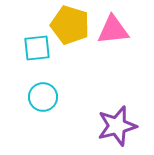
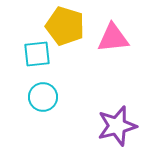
yellow pentagon: moved 5 px left, 1 px down
pink triangle: moved 8 px down
cyan square: moved 6 px down
